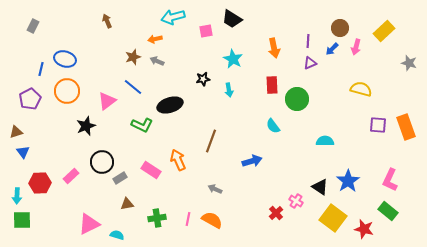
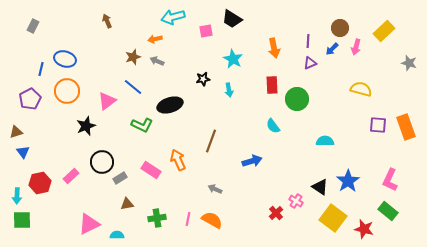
red hexagon at (40, 183): rotated 10 degrees counterclockwise
cyan semicircle at (117, 235): rotated 16 degrees counterclockwise
